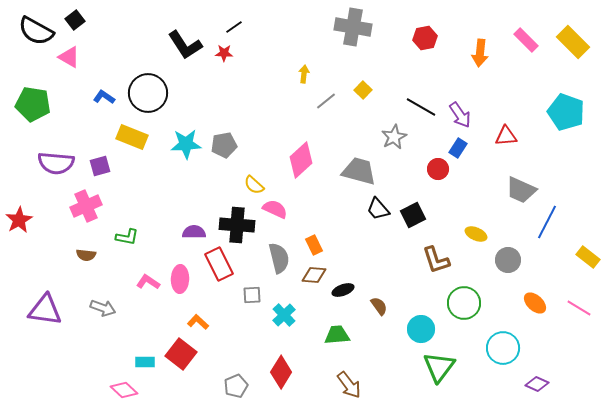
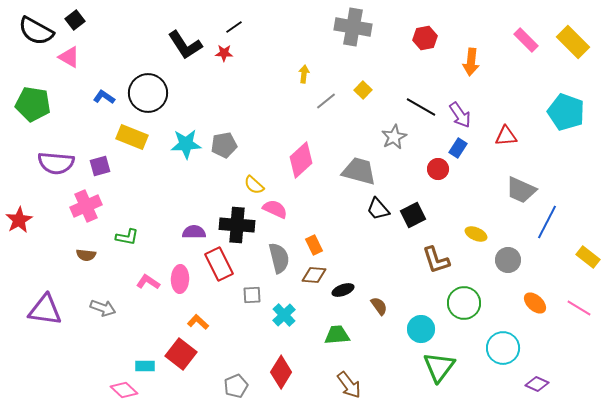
orange arrow at (480, 53): moved 9 px left, 9 px down
cyan rectangle at (145, 362): moved 4 px down
